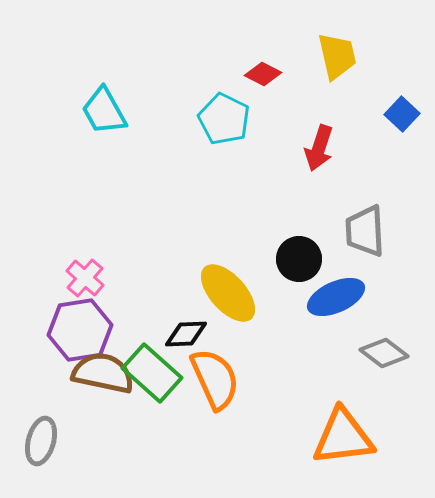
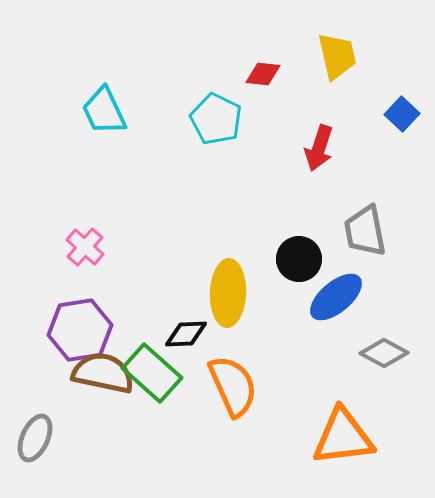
red diamond: rotated 21 degrees counterclockwise
cyan trapezoid: rotated 4 degrees clockwise
cyan pentagon: moved 8 px left
gray trapezoid: rotated 8 degrees counterclockwise
pink cross: moved 31 px up
yellow ellipse: rotated 44 degrees clockwise
blue ellipse: rotated 16 degrees counterclockwise
gray diamond: rotated 9 degrees counterclockwise
orange semicircle: moved 18 px right, 7 px down
gray ellipse: moved 6 px left, 3 px up; rotated 9 degrees clockwise
